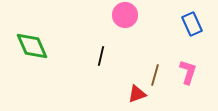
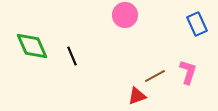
blue rectangle: moved 5 px right
black line: moved 29 px left; rotated 36 degrees counterclockwise
brown line: moved 1 px down; rotated 45 degrees clockwise
red triangle: moved 2 px down
